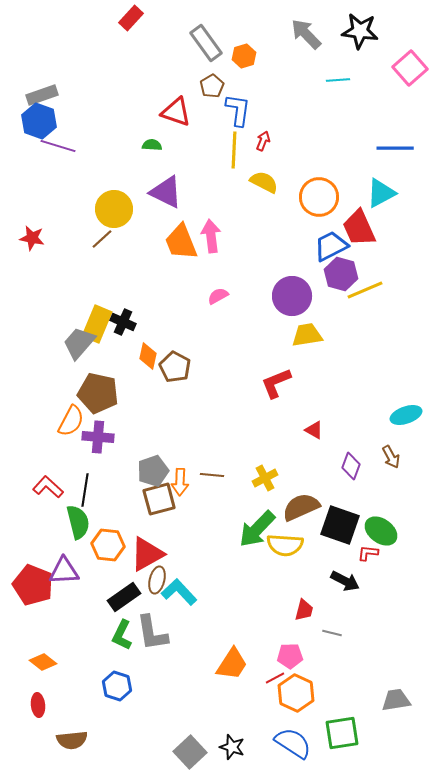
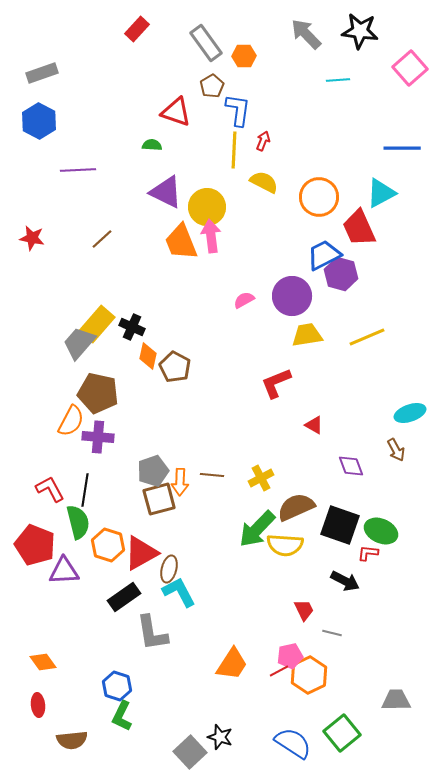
red rectangle at (131, 18): moved 6 px right, 11 px down
orange hexagon at (244, 56): rotated 15 degrees clockwise
gray rectangle at (42, 95): moved 22 px up
blue hexagon at (39, 121): rotated 8 degrees clockwise
purple line at (58, 146): moved 20 px right, 24 px down; rotated 20 degrees counterclockwise
blue line at (395, 148): moved 7 px right
yellow circle at (114, 209): moved 93 px right, 2 px up
blue trapezoid at (331, 246): moved 7 px left, 9 px down
yellow line at (365, 290): moved 2 px right, 47 px down
pink semicircle at (218, 296): moved 26 px right, 4 px down
black cross at (123, 322): moved 9 px right, 5 px down
yellow rectangle at (97, 324): rotated 18 degrees clockwise
cyan ellipse at (406, 415): moved 4 px right, 2 px up
red triangle at (314, 430): moved 5 px up
brown arrow at (391, 457): moved 5 px right, 7 px up
purple diamond at (351, 466): rotated 40 degrees counterclockwise
yellow cross at (265, 478): moved 4 px left
red L-shape at (48, 487): moved 2 px right, 2 px down; rotated 20 degrees clockwise
brown semicircle at (301, 507): moved 5 px left
green ellipse at (381, 531): rotated 12 degrees counterclockwise
orange hexagon at (108, 545): rotated 12 degrees clockwise
red triangle at (147, 554): moved 6 px left, 1 px up
brown ellipse at (157, 580): moved 12 px right, 11 px up
red pentagon at (33, 585): moved 2 px right, 40 px up
cyan L-shape at (179, 592): rotated 15 degrees clockwise
red trapezoid at (304, 610): rotated 40 degrees counterclockwise
green L-shape at (122, 635): moved 81 px down
pink pentagon at (290, 656): rotated 10 degrees counterclockwise
orange diamond at (43, 662): rotated 16 degrees clockwise
red line at (275, 678): moved 4 px right, 7 px up
orange hexagon at (296, 693): moved 13 px right, 18 px up; rotated 9 degrees clockwise
gray trapezoid at (396, 700): rotated 8 degrees clockwise
green square at (342, 733): rotated 30 degrees counterclockwise
black star at (232, 747): moved 12 px left, 10 px up
